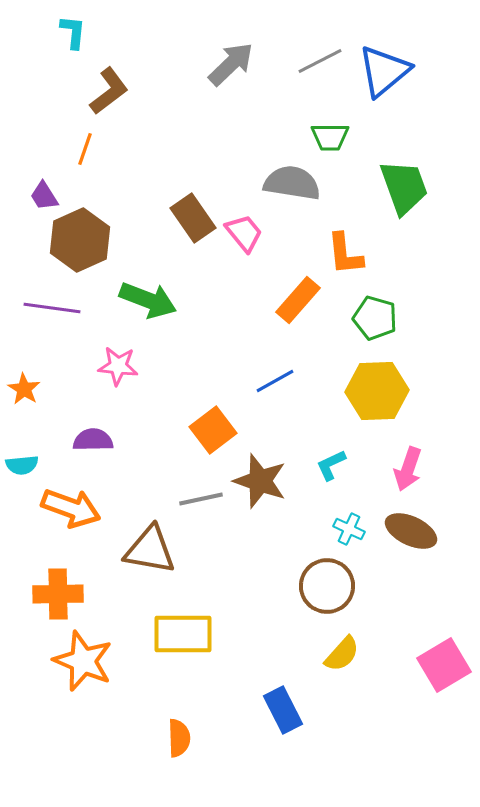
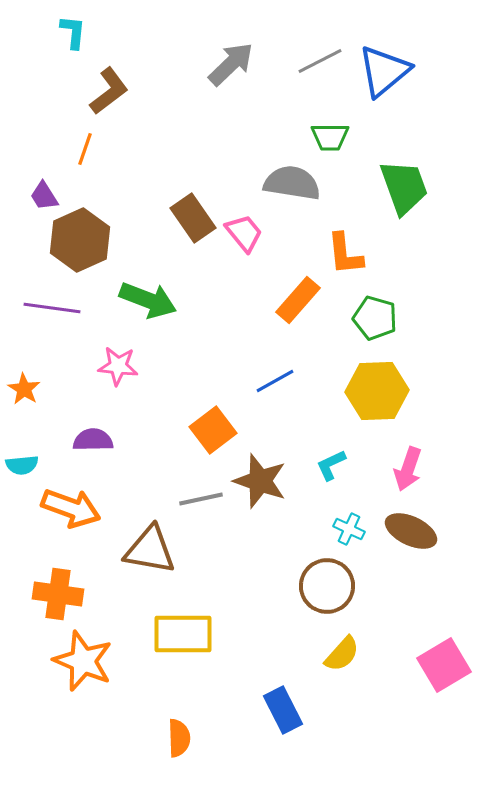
orange cross at (58, 594): rotated 9 degrees clockwise
